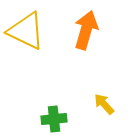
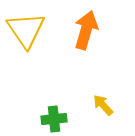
yellow triangle: moved 1 px up; rotated 30 degrees clockwise
yellow arrow: moved 1 px left, 1 px down
